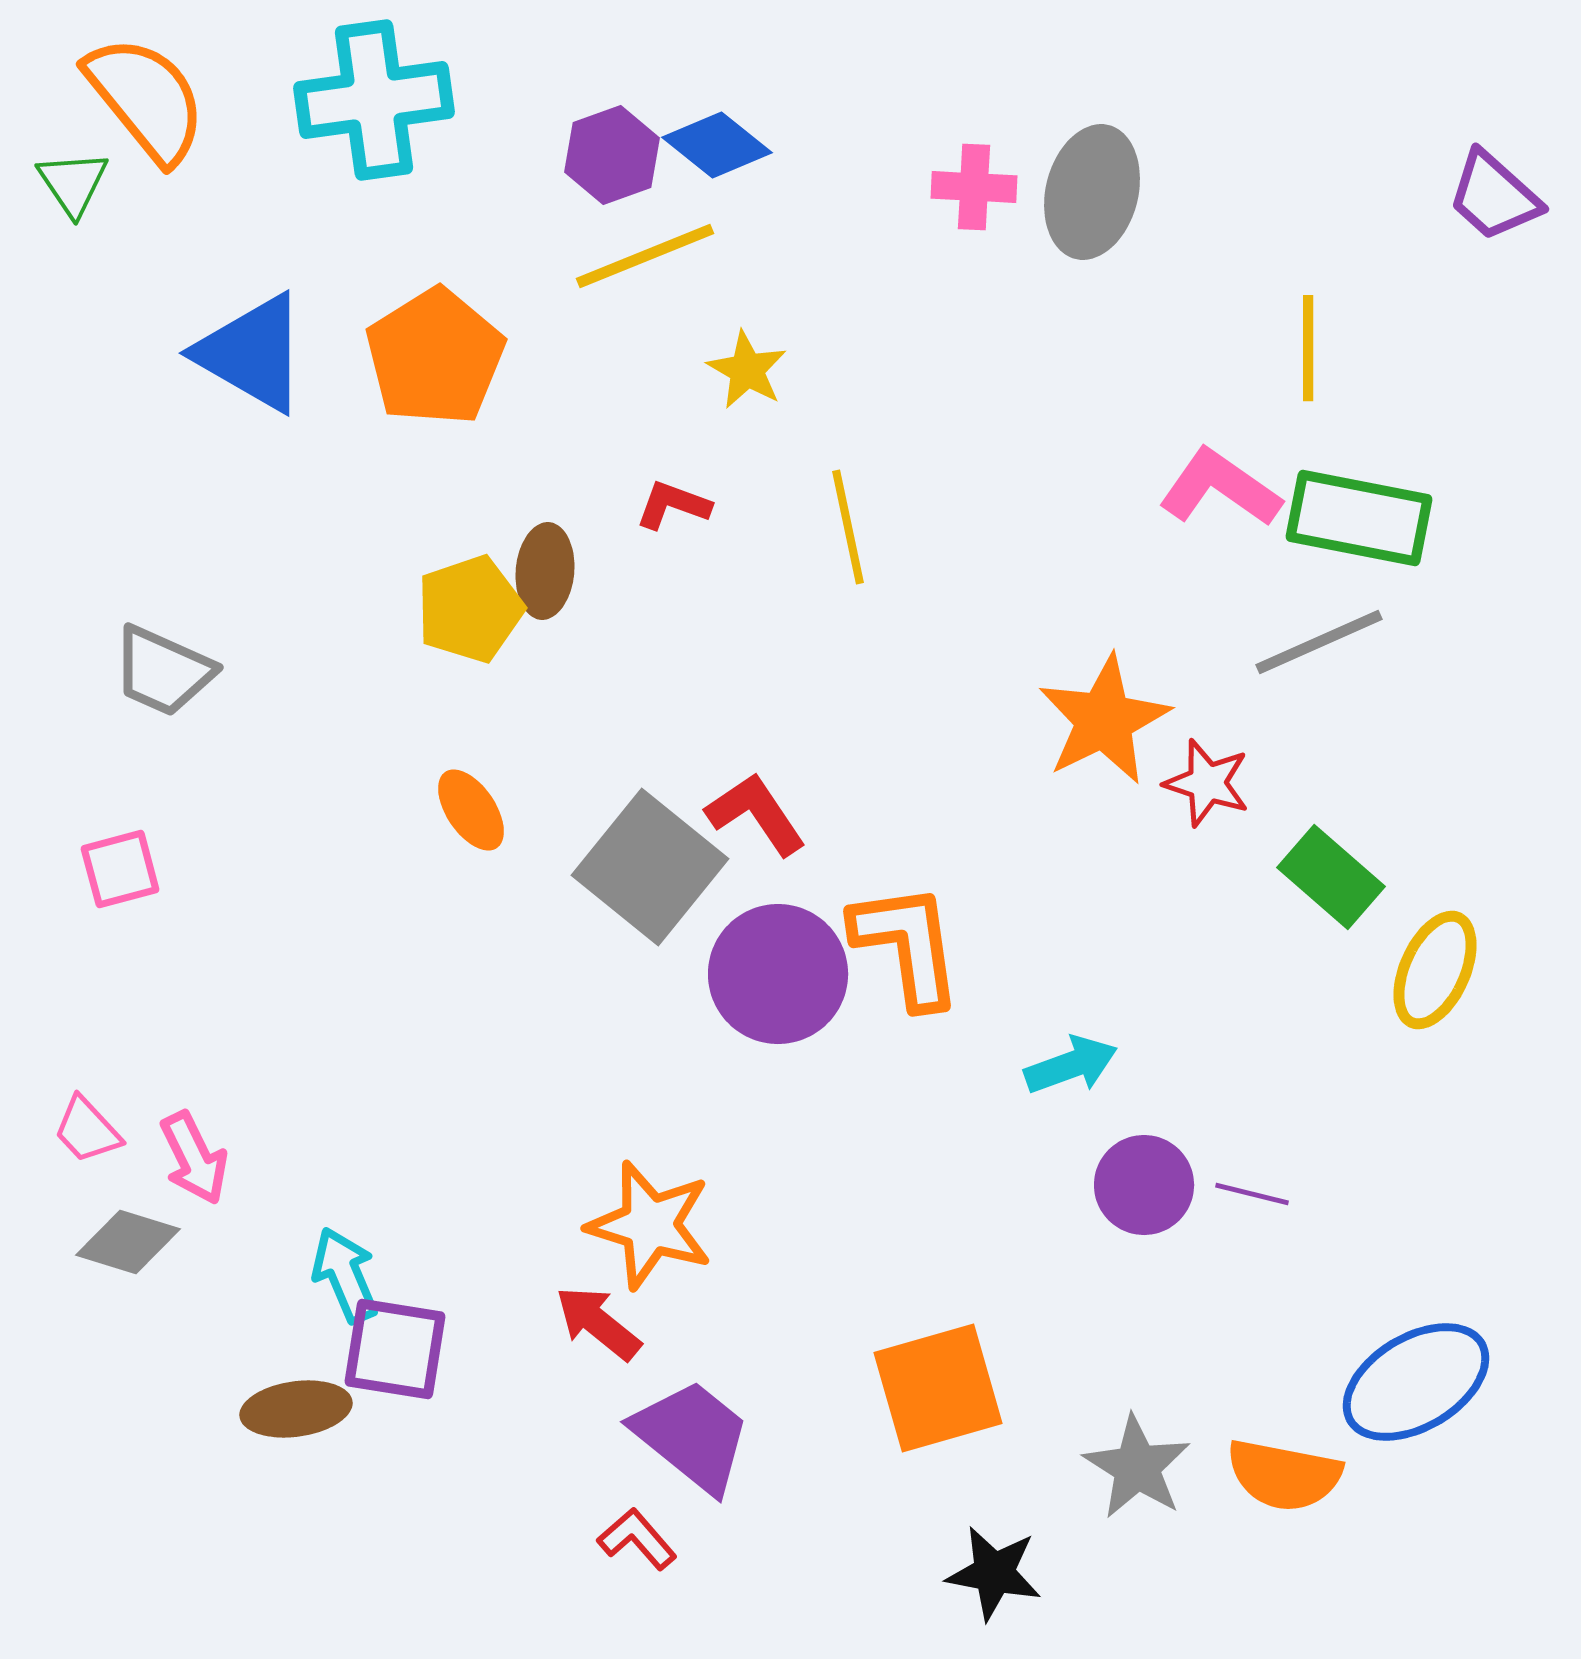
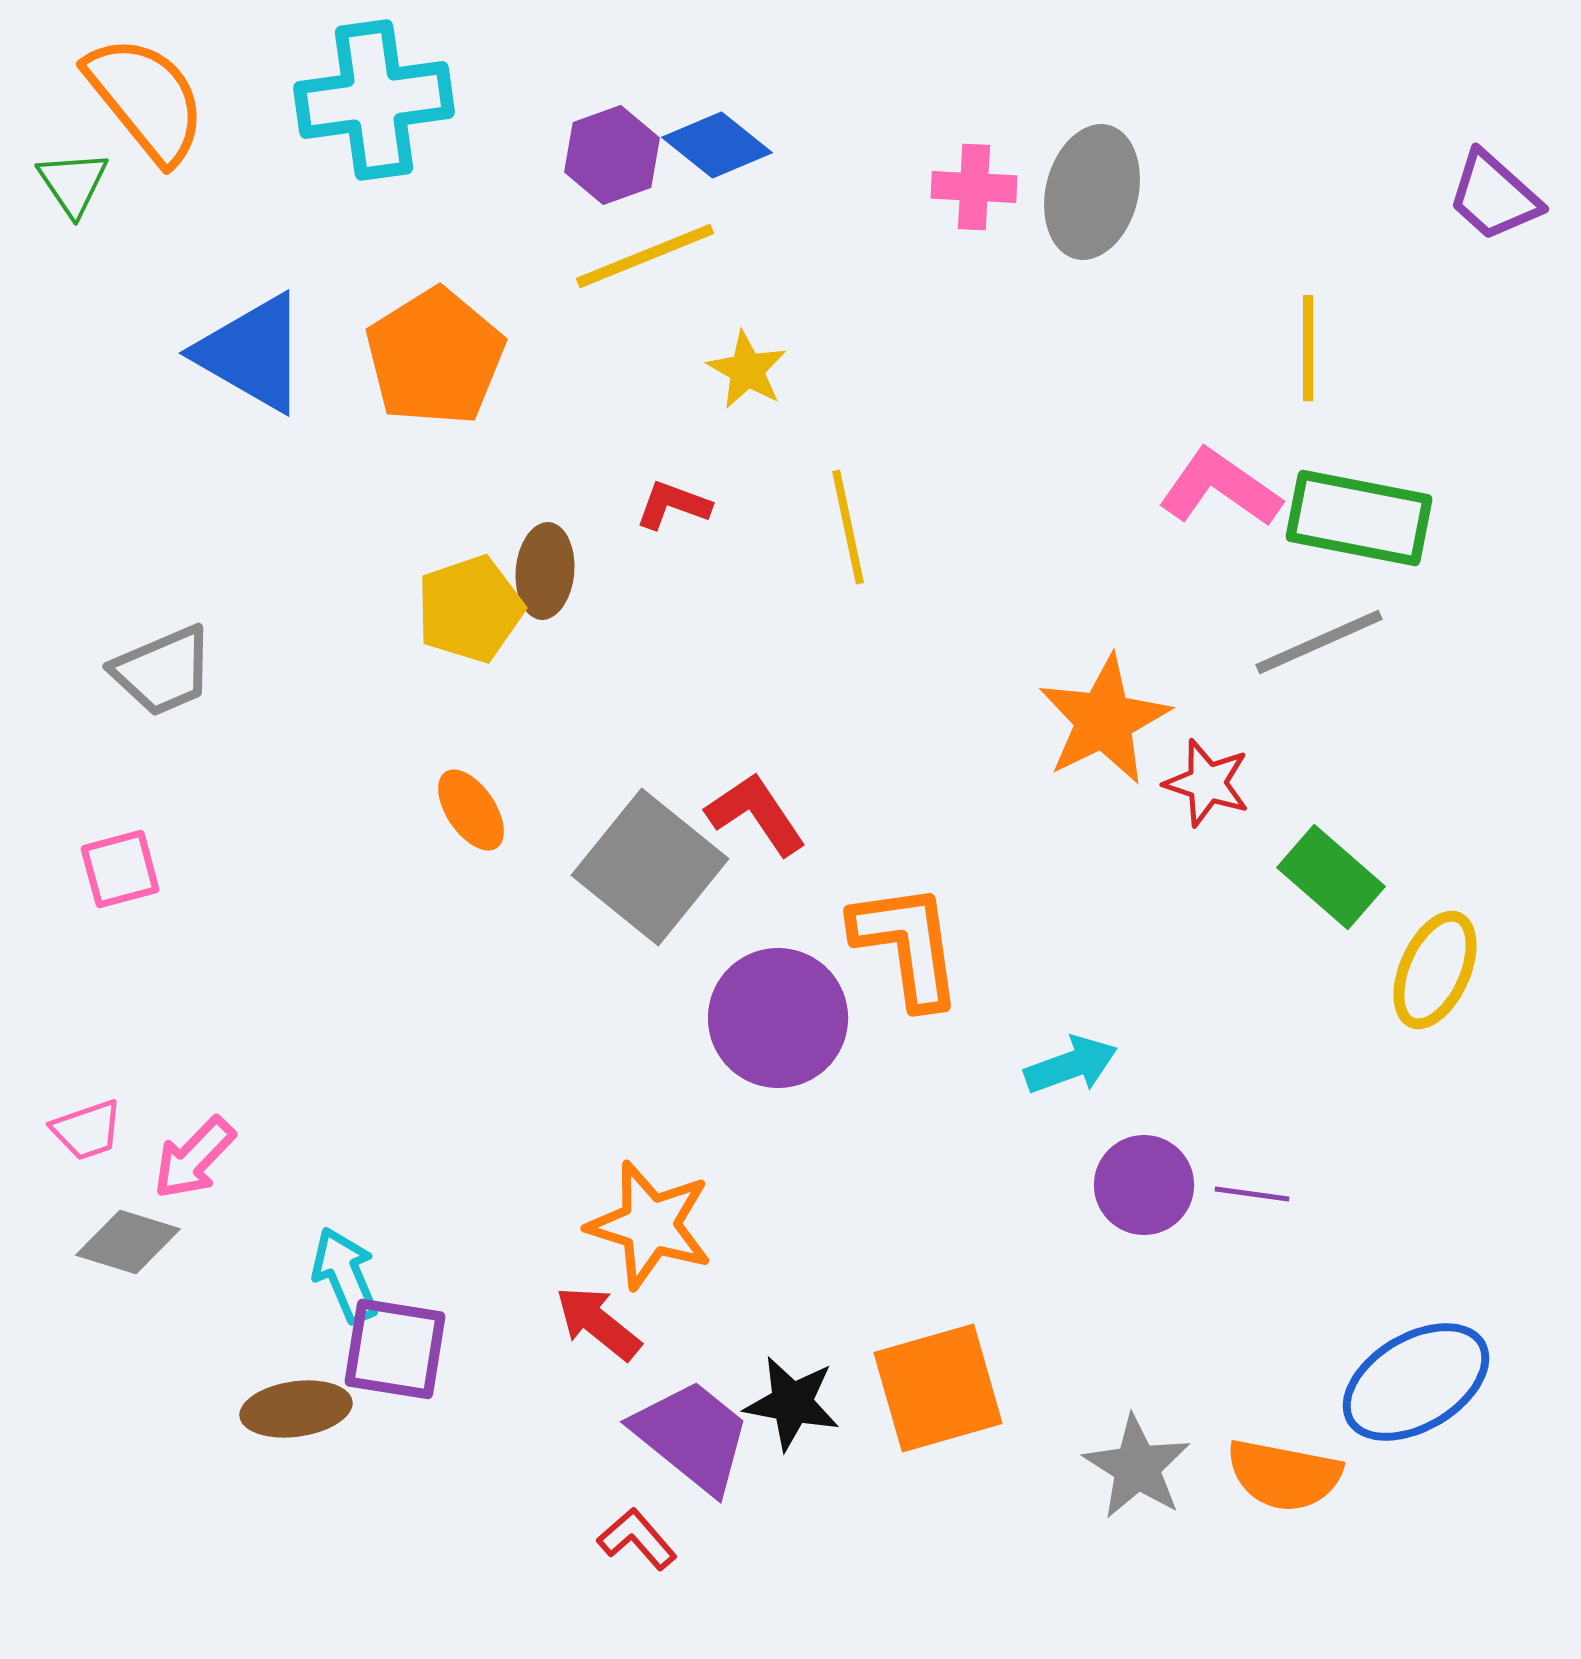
gray trapezoid at (163, 671): rotated 47 degrees counterclockwise
purple circle at (778, 974): moved 44 px down
pink trapezoid at (87, 1130): rotated 66 degrees counterclockwise
pink arrow at (194, 1158): rotated 70 degrees clockwise
purple line at (1252, 1194): rotated 6 degrees counterclockwise
black star at (994, 1573): moved 202 px left, 170 px up
